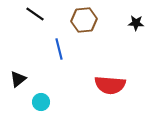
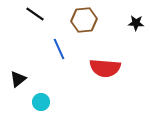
blue line: rotated 10 degrees counterclockwise
red semicircle: moved 5 px left, 17 px up
